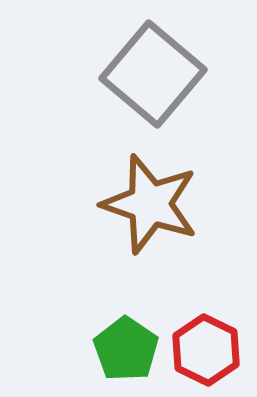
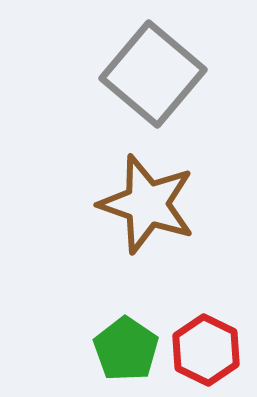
brown star: moved 3 px left
